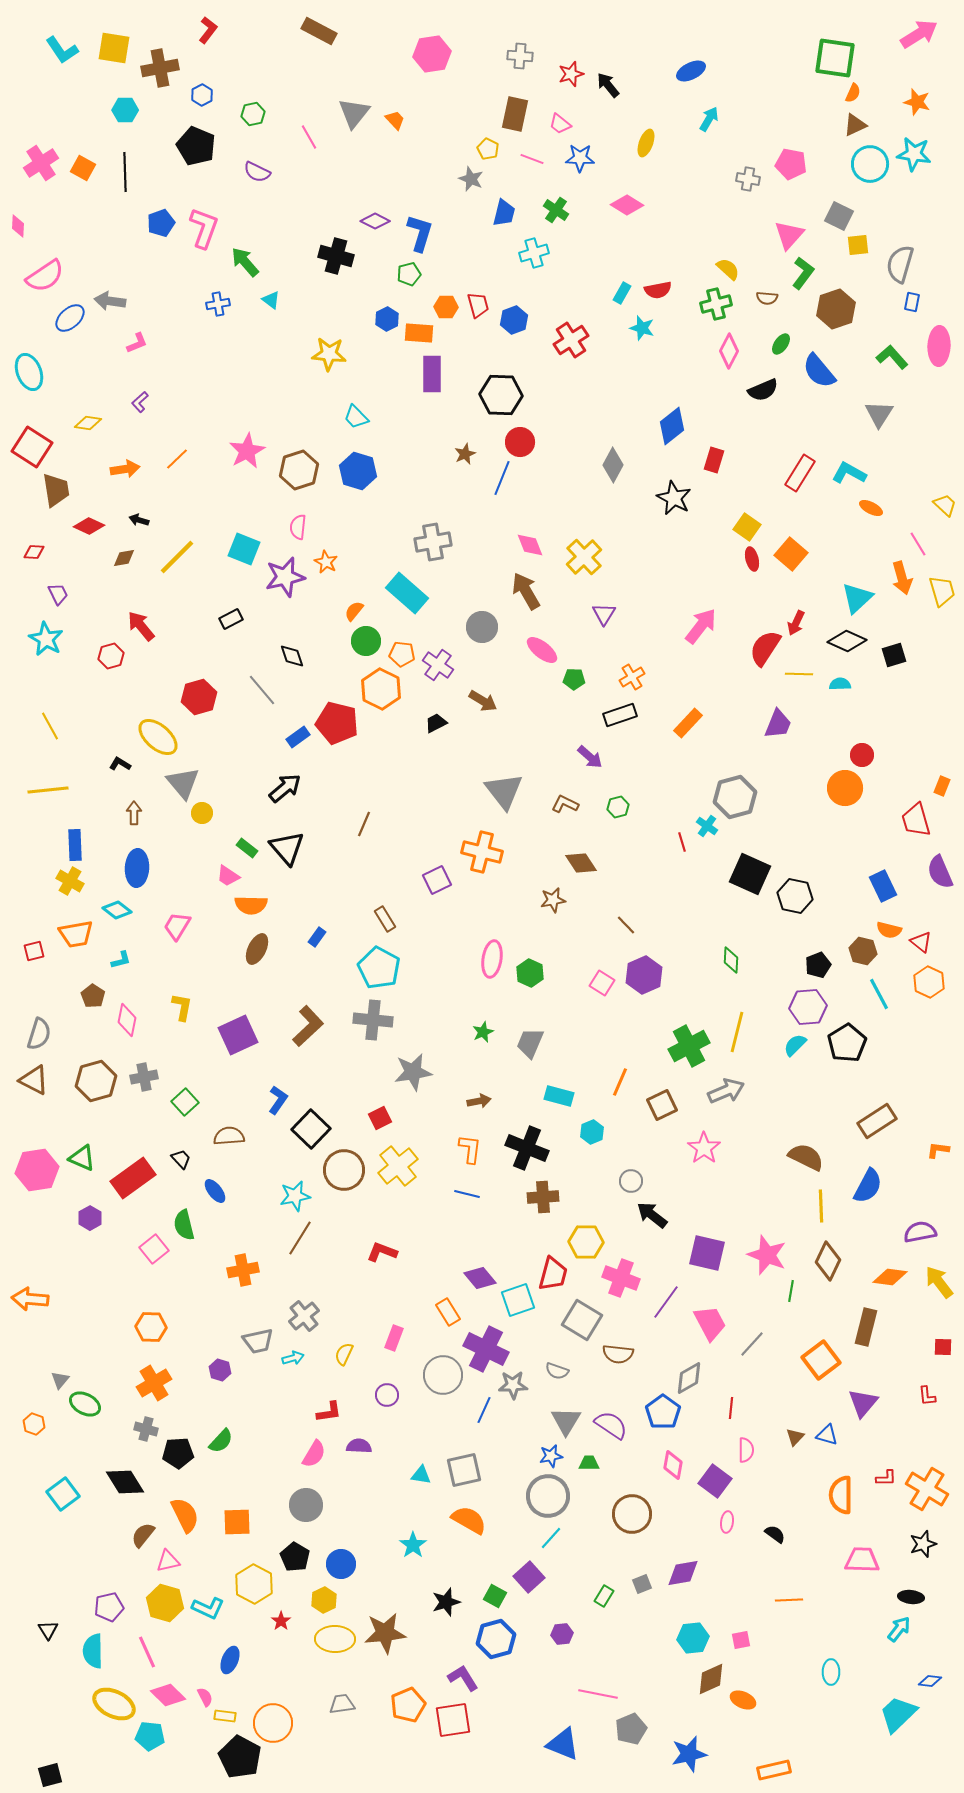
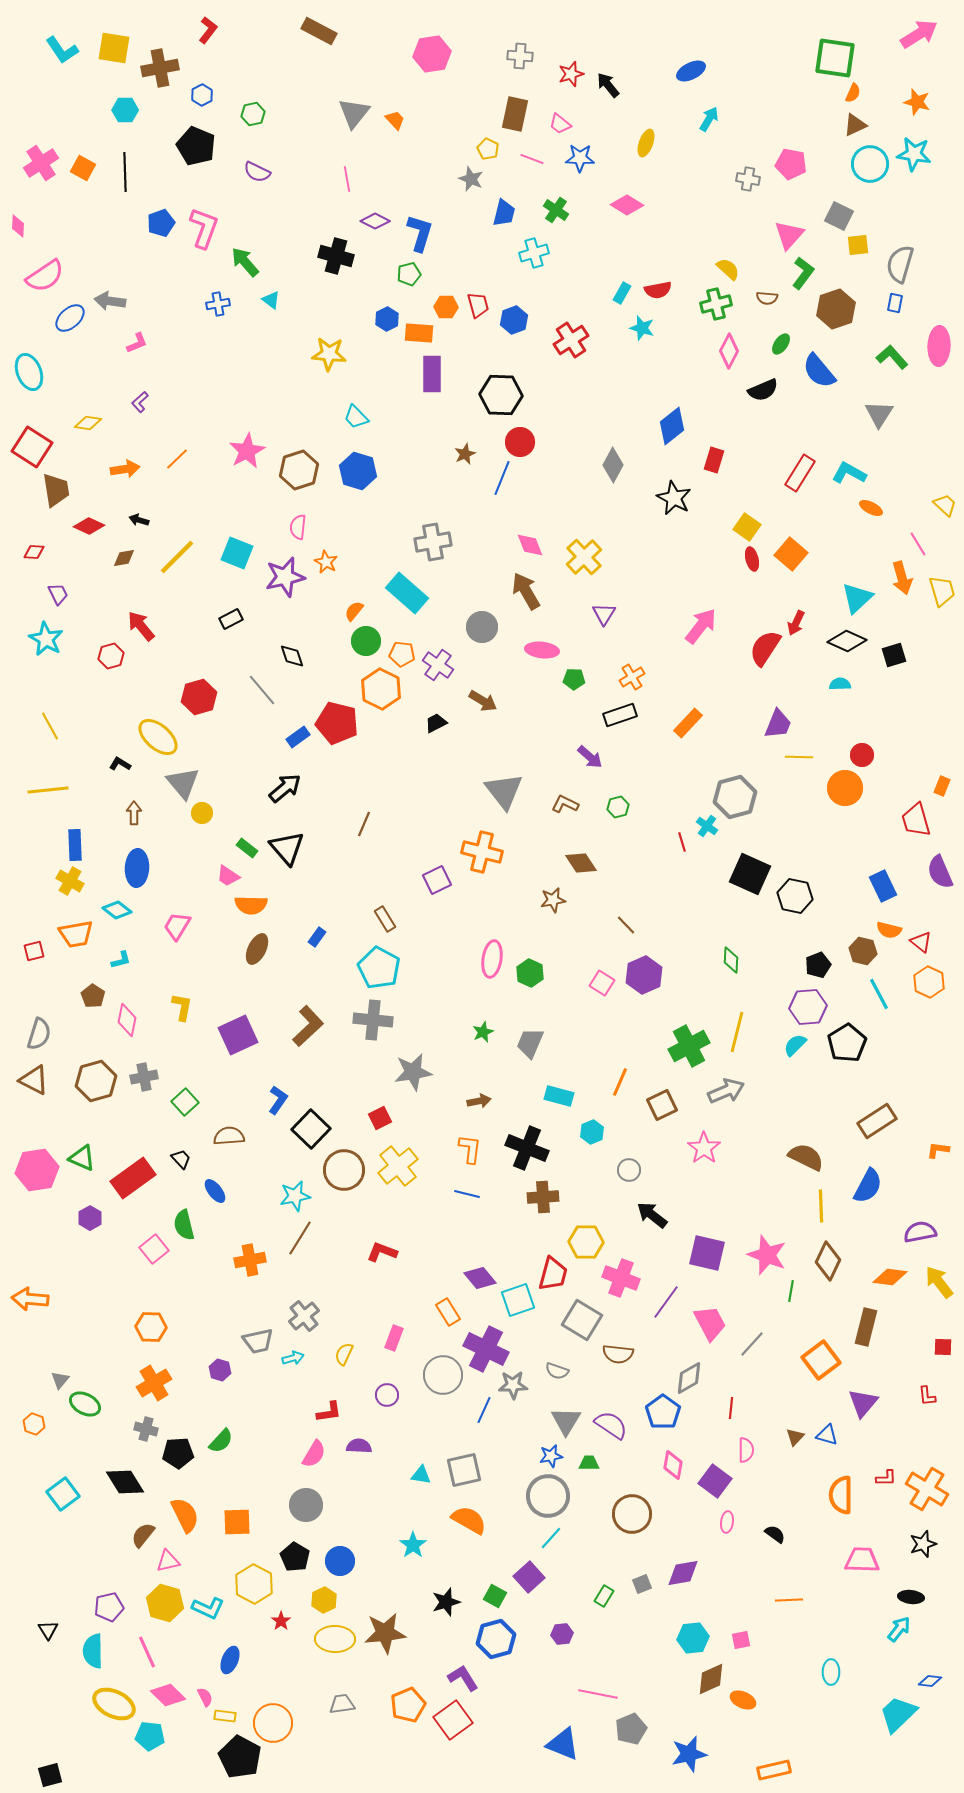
pink line at (309, 137): moved 38 px right, 42 px down; rotated 20 degrees clockwise
blue rectangle at (912, 302): moved 17 px left, 1 px down
cyan square at (244, 549): moved 7 px left, 4 px down
pink ellipse at (542, 650): rotated 32 degrees counterclockwise
yellow line at (799, 674): moved 83 px down
gray circle at (631, 1181): moved 2 px left, 11 px up
orange cross at (243, 1270): moved 7 px right, 10 px up
blue circle at (341, 1564): moved 1 px left, 3 px up
red square at (453, 1720): rotated 27 degrees counterclockwise
